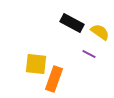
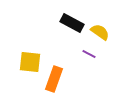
yellow square: moved 6 px left, 2 px up
